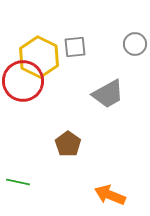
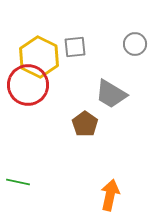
red circle: moved 5 px right, 4 px down
gray trapezoid: moved 3 px right; rotated 60 degrees clockwise
brown pentagon: moved 17 px right, 20 px up
orange arrow: rotated 80 degrees clockwise
